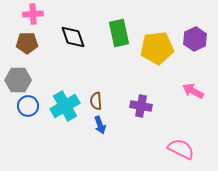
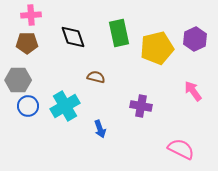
pink cross: moved 2 px left, 1 px down
yellow pentagon: rotated 8 degrees counterclockwise
pink arrow: rotated 25 degrees clockwise
brown semicircle: moved 24 px up; rotated 108 degrees clockwise
blue arrow: moved 4 px down
